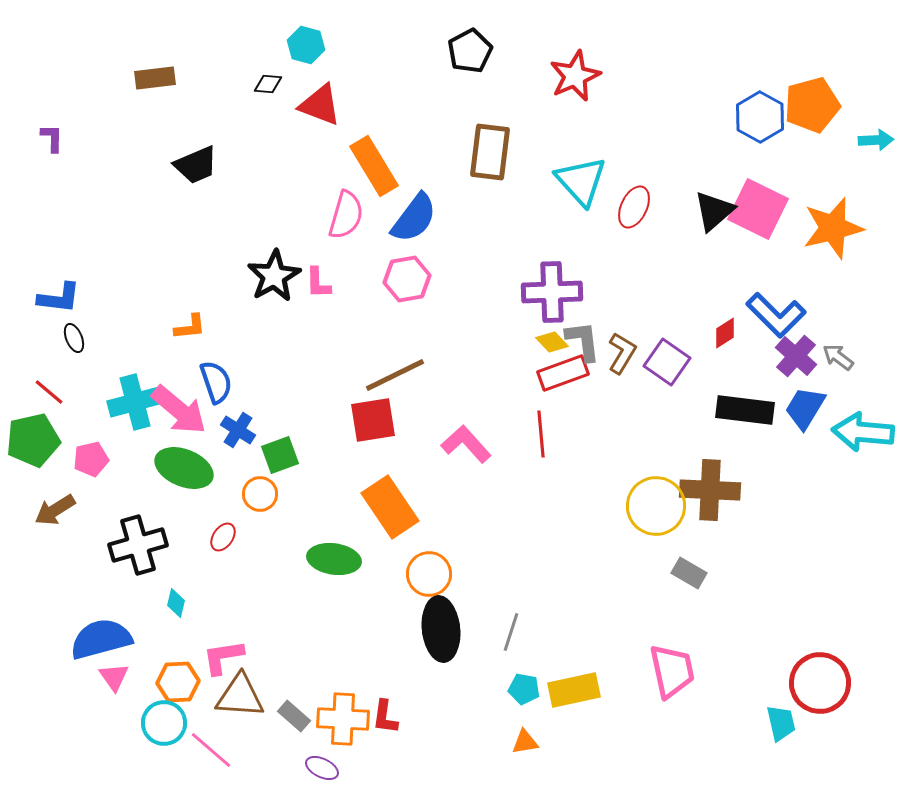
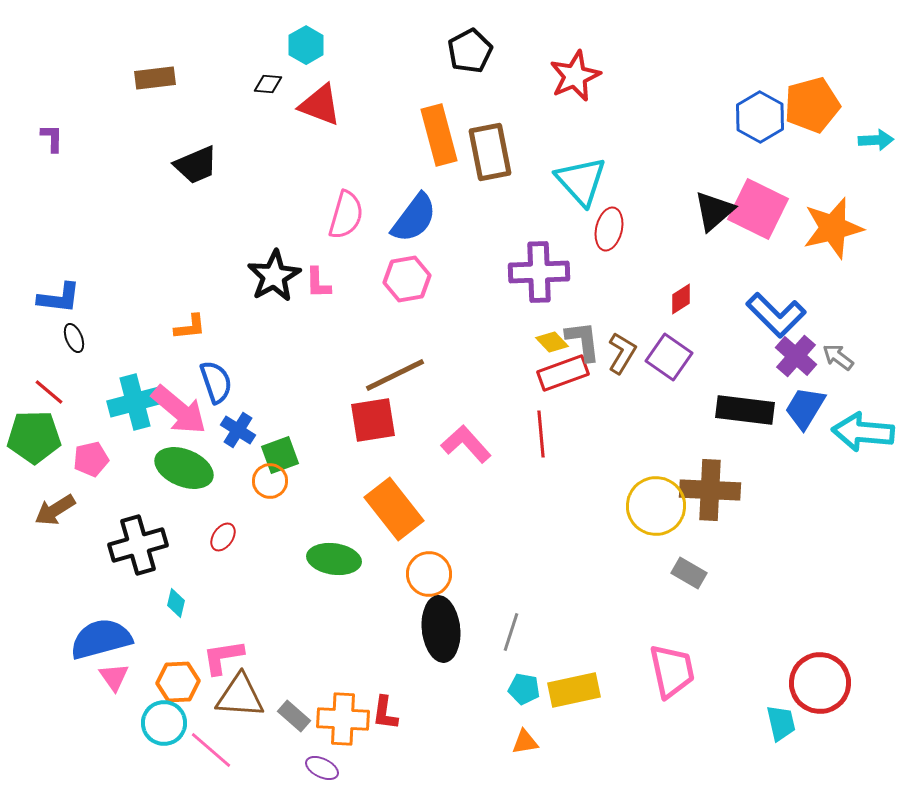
cyan hexagon at (306, 45): rotated 15 degrees clockwise
brown rectangle at (490, 152): rotated 18 degrees counterclockwise
orange rectangle at (374, 166): moved 65 px right, 31 px up; rotated 16 degrees clockwise
red ellipse at (634, 207): moved 25 px left, 22 px down; rotated 12 degrees counterclockwise
purple cross at (552, 292): moved 13 px left, 20 px up
red diamond at (725, 333): moved 44 px left, 34 px up
purple square at (667, 362): moved 2 px right, 5 px up
green pentagon at (33, 440): moved 1 px right, 3 px up; rotated 12 degrees clockwise
orange circle at (260, 494): moved 10 px right, 13 px up
orange rectangle at (390, 507): moved 4 px right, 2 px down; rotated 4 degrees counterclockwise
red L-shape at (385, 717): moved 4 px up
